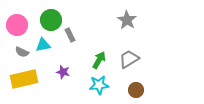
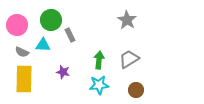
cyan triangle: rotated 14 degrees clockwise
green arrow: rotated 24 degrees counterclockwise
yellow rectangle: rotated 76 degrees counterclockwise
